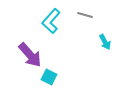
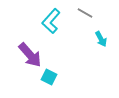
gray line: moved 2 px up; rotated 14 degrees clockwise
cyan arrow: moved 4 px left, 3 px up
